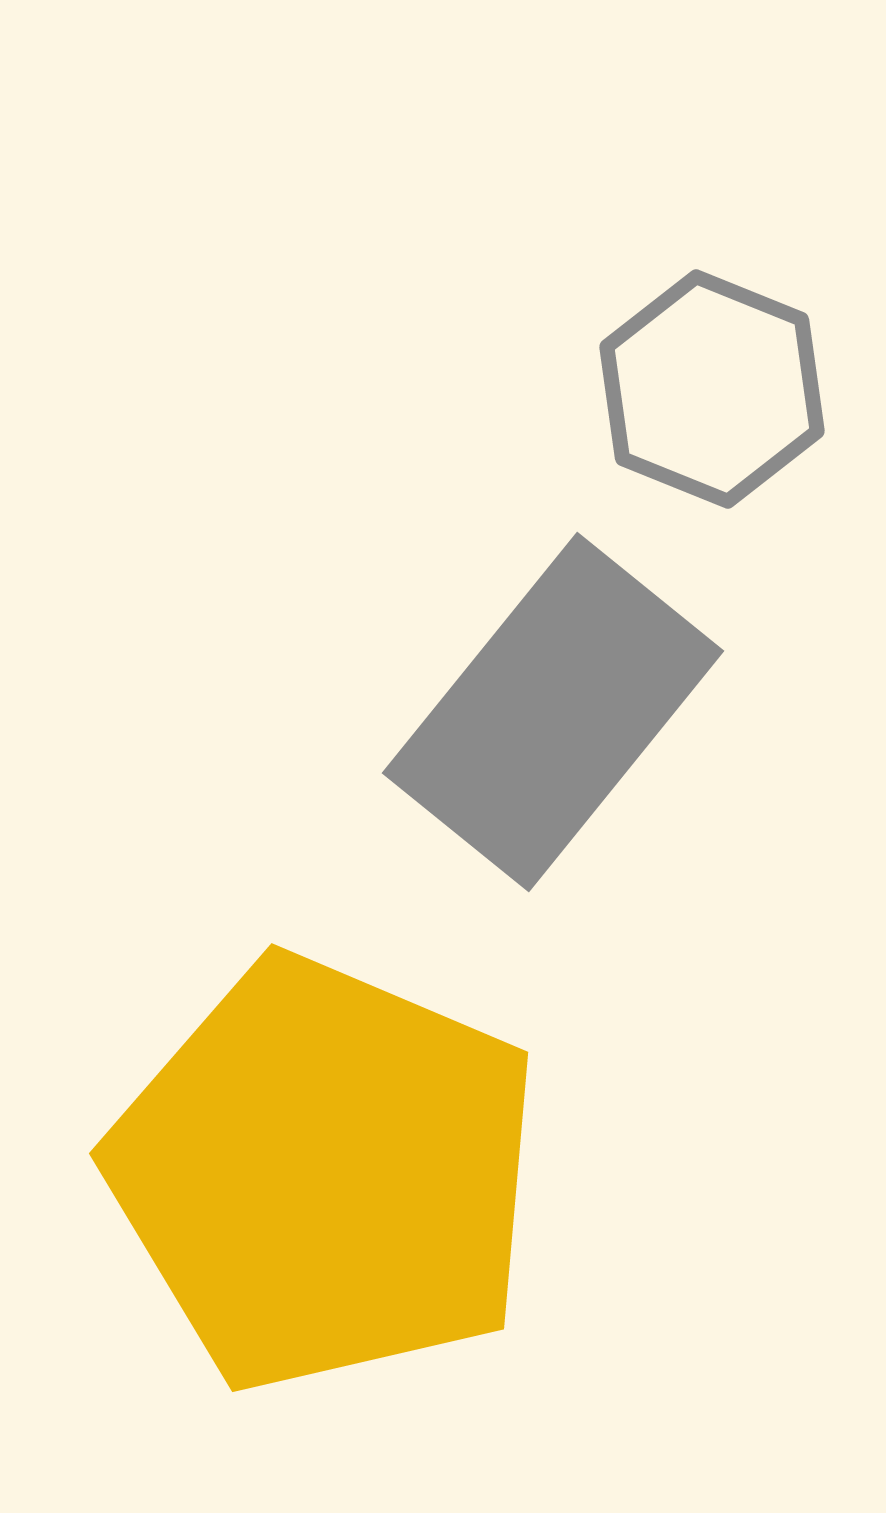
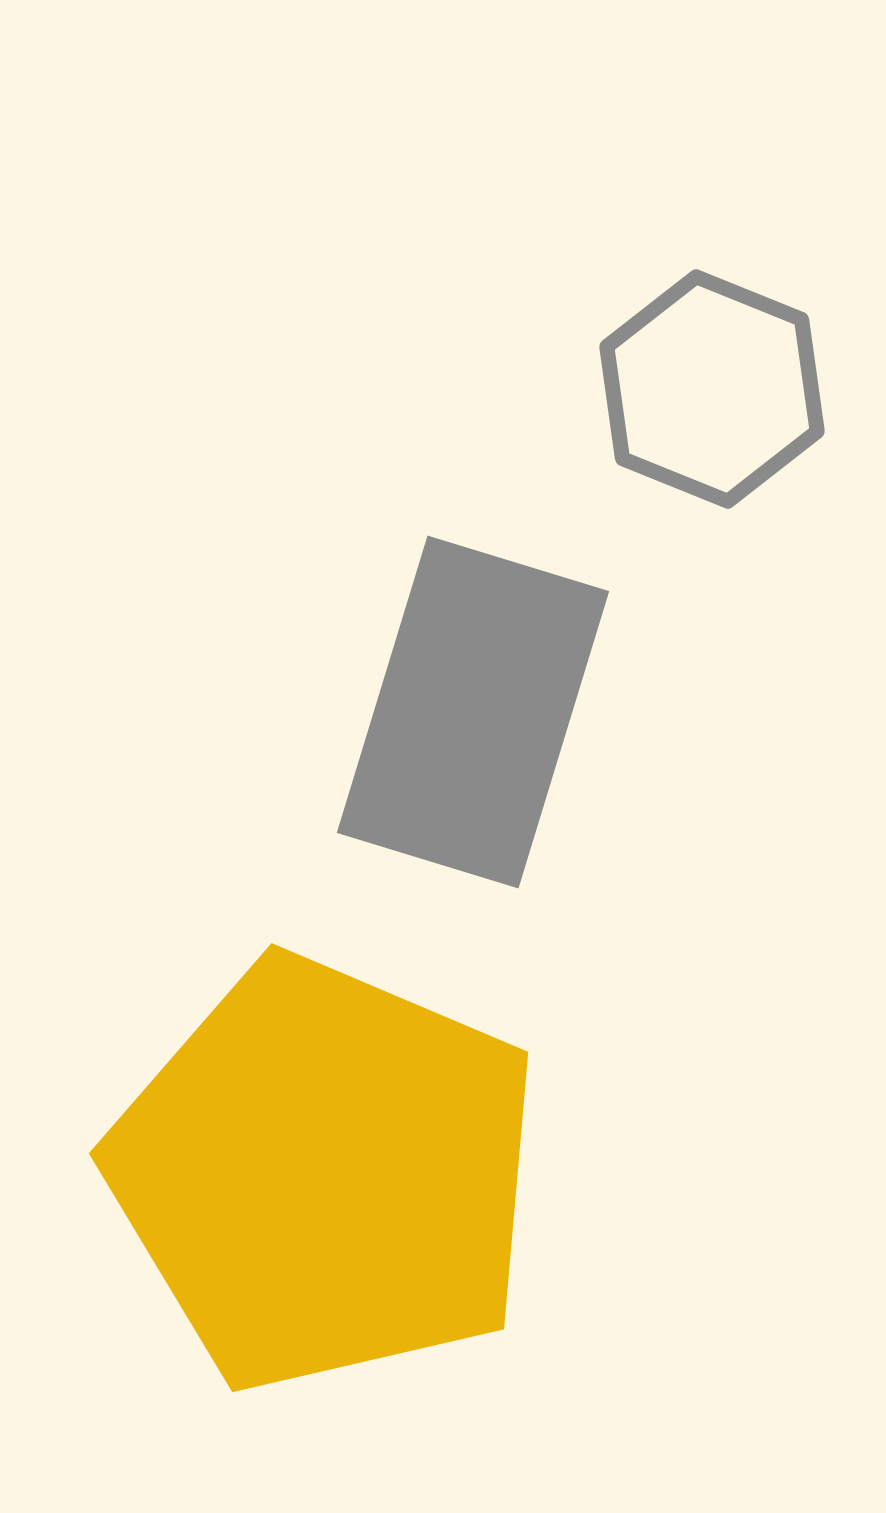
gray rectangle: moved 80 px left; rotated 22 degrees counterclockwise
